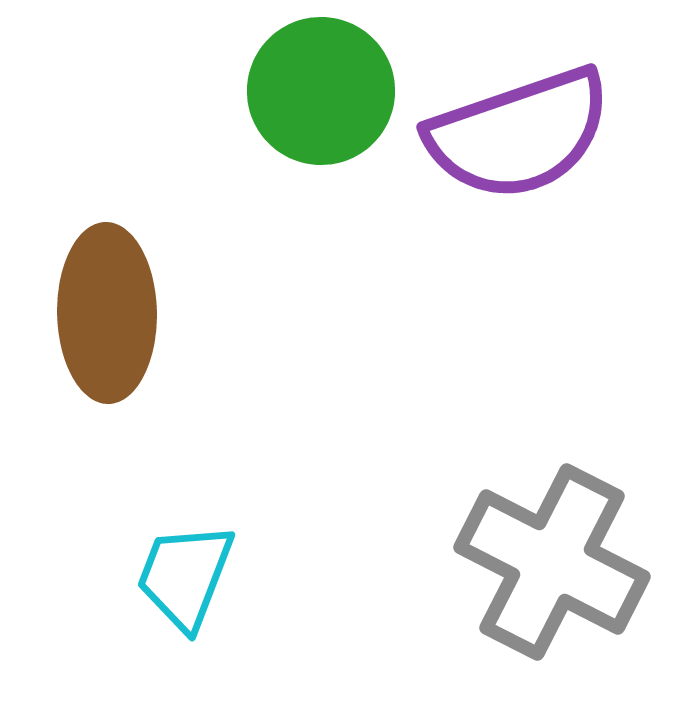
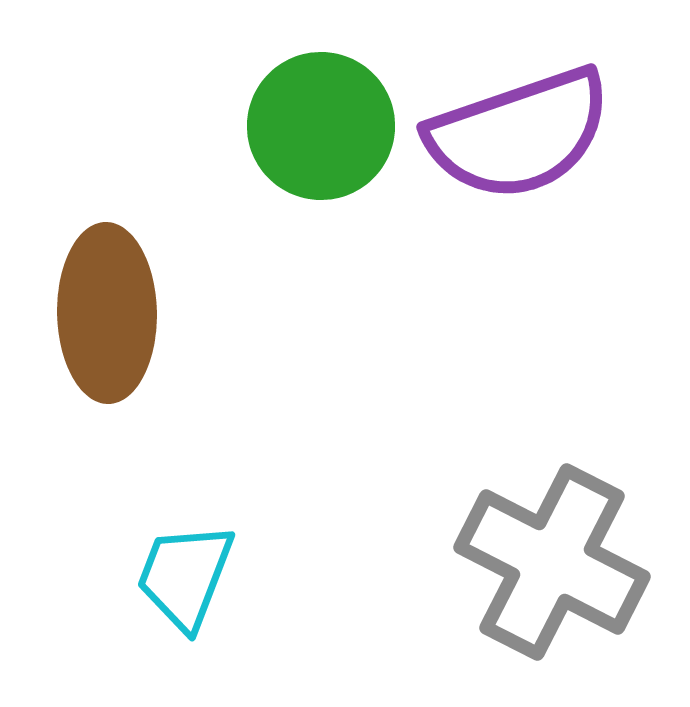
green circle: moved 35 px down
